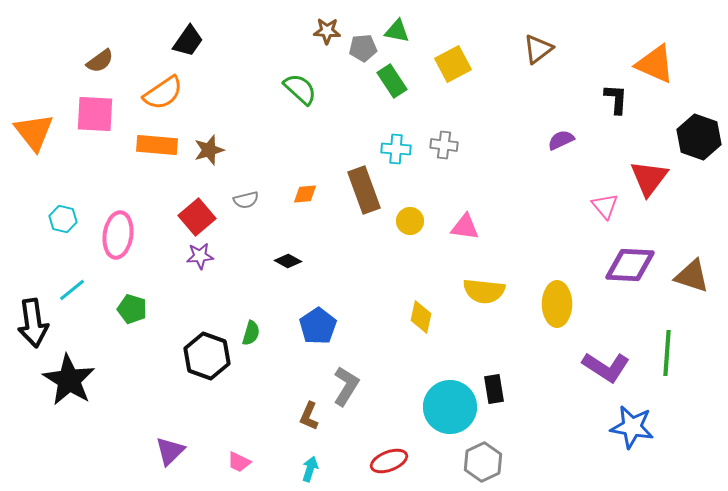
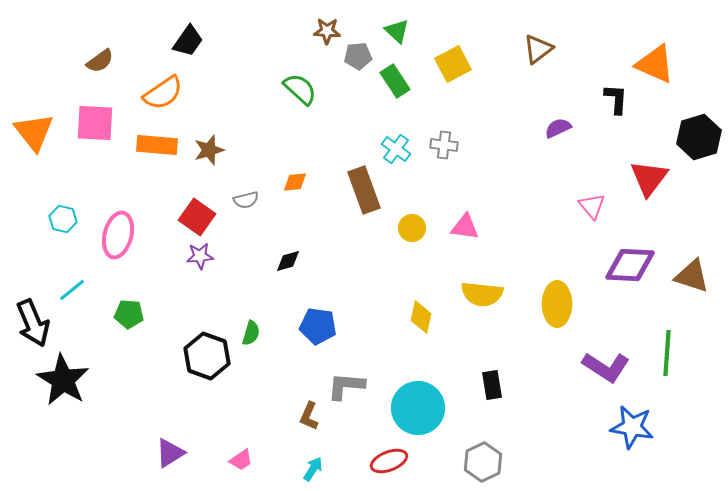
green triangle at (397, 31): rotated 32 degrees clockwise
gray pentagon at (363, 48): moved 5 px left, 8 px down
green rectangle at (392, 81): moved 3 px right
pink square at (95, 114): moved 9 px down
black hexagon at (699, 137): rotated 24 degrees clockwise
purple semicircle at (561, 140): moved 3 px left, 12 px up
cyan cross at (396, 149): rotated 32 degrees clockwise
orange diamond at (305, 194): moved 10 px left, 12 px up
pink triangle at (605, 206): moved 13 px left
red square at (197, 217): rotated 15 degrees counterclockwise
yellow circle at (410, 221): moved 2 px right, 7 px down
pink ellipse at (118, 235): rotated 6 degrees clockwise
black diamond at (288, 261): rotated 44 degrees counterclockwise
yellow semicircle at (484, 291): moved 2 px left, 3 px down
green pentagon at (132, 309): moved 3 px left, 5 px down; rotated 12 degrees counterclockwise
black arrow at (33, 323): rotated 15 degrees counterclockwise
blue pentagon at (318, 326): rotated 30 degrees counterclockwise
black star at (69, 380): moved 6 px left
gray L-shape at (346, 386): rotated 117 degrees counterclockwise
black rectangle at (494, 389): moved 2 px left, 4 px up
cyan circle at (450, 407): moved 32 px left, 1 px down
purple triangle at (170, 451): moved 2 px down; rotated 12 degrees clockwise
pink trapezoid at (239, 462): moved 2 px right, 2 px up; rotated 60 degrees counterclockwise
cyan arrow at (310, 469): moved 3 px right; rotated 15 degrees clockwise
